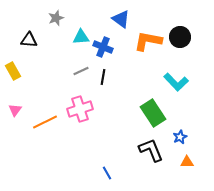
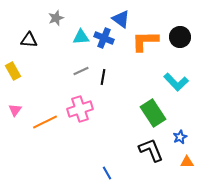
orange L-shape: moved 3 px left; rotated 12 degrees counterclockwise
blue cross: moved 1 px right, 9 px up
